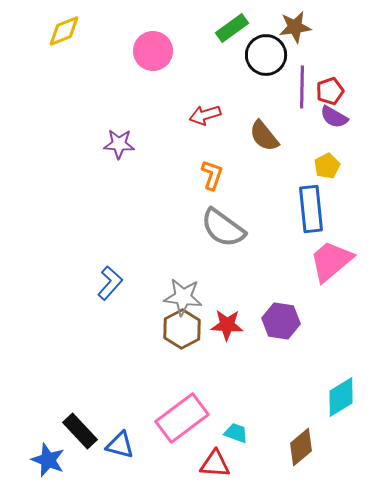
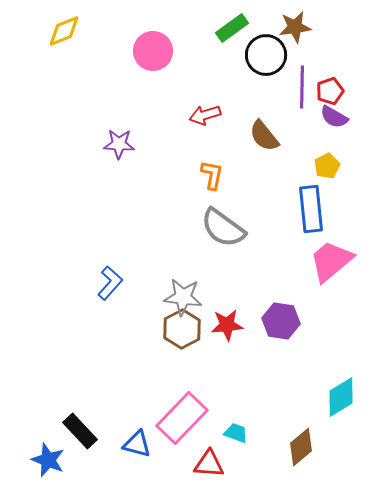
orange L-shape: rotated 8 degrees counterclockwise
red star: rotated 8 degrees counterclockwise
pink rectangle: rotated 9 degrees counterclockwise
blue triangle: moved 17 px right, 1 px up
red triangle: moved 6 px left
